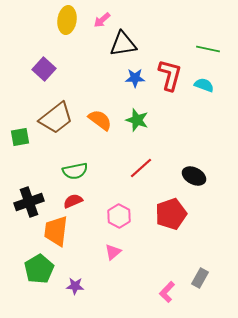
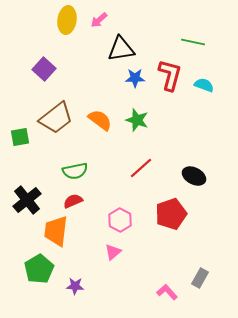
pink arrow: moved 3 px left
black triangle: moved 2 px left, 5 px down
green line: moved 15 px left, 7 px up
black cross: moved 2 px left, 2 px up; rotated 20 degrees counterclockwise
pink hexagon: moved 1 px right, 4 px down
pink L-shape: rotated 95 degrees clockwise
